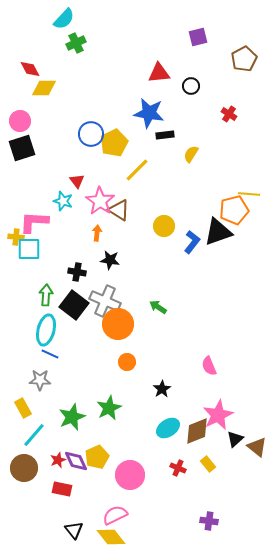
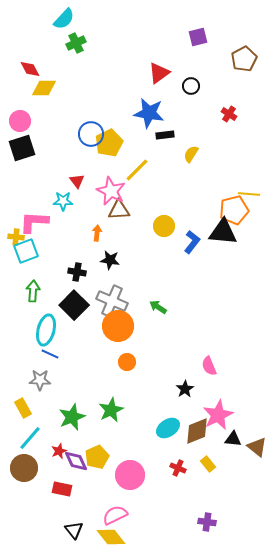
red triangle at (159, 73): rotated 30 degrees counterclockwise
yellow pentagon at (114, 143): moved 5 px left
cyan star at (63, 201): rotated 18 degrees counterclockwise
pink star at (100, 201): moved 11 px right, 10 px up; rotated 8 degrees counterclockwise
brown triangle at (119, 210): rotated 35 degrees counterclockwise
black triangle at (218, 232): moved 5 px right; rotated 24 degrees clockwise
cyan square at (29, 249): moved 3 px left, 2 px down; rotated 20 degrees counterclockwise
green arrow at (46, 295): moved 13 px left, 4 px up
gray cross at (105, 301): moved 7 px right
black square at (74, 305): rotated 8 degrees clockwise
orange circle at (118, 324): moved 2 px down
black star at (162, 389): moved 23 px right
green star at (109, 408): moved 2 px right, 2 px down
cyan line at (34, 435): moved 4 px left, 3 px down
black triangle at (235, 439): moved 2 px left; rotated 48 degrees clockwise
red star at (58, 460): moved 1 px right, 9 px up
purple cross at (209, 521): moved 2 px left, 1 px down
